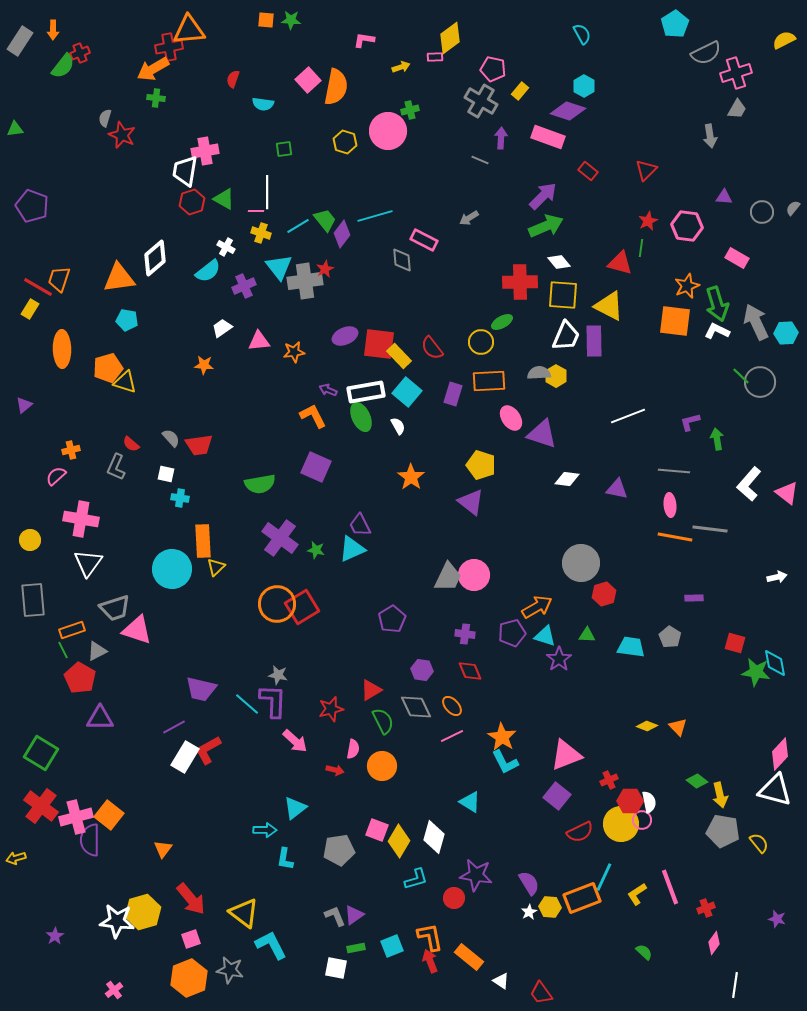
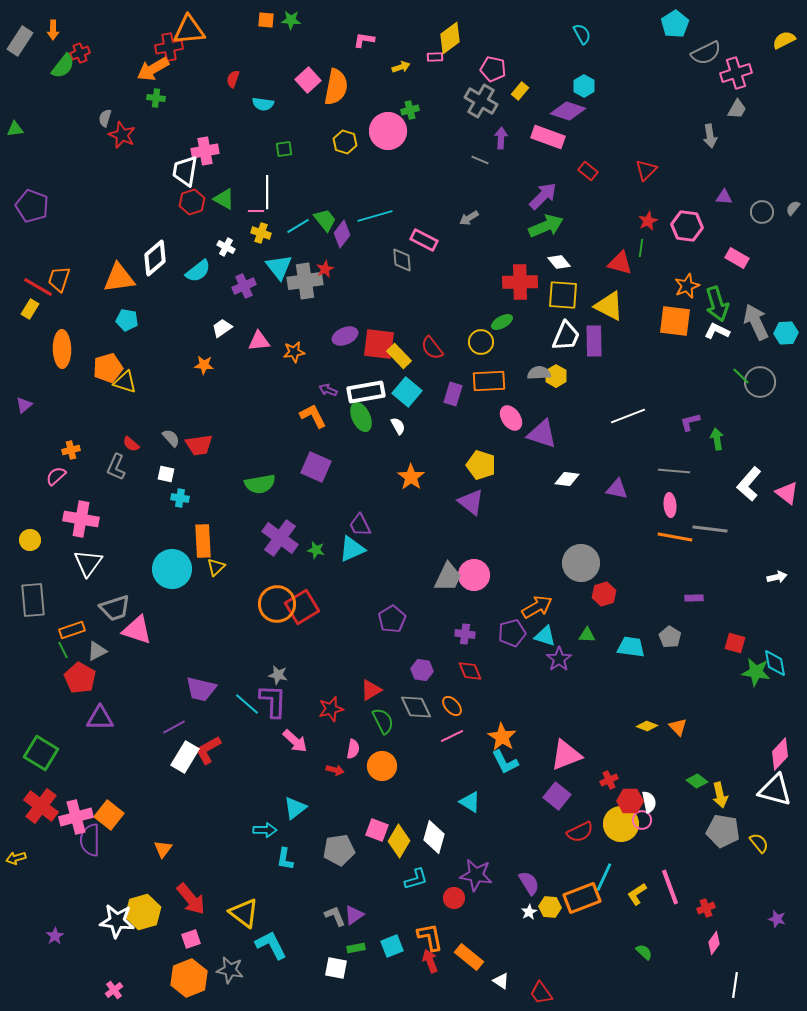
cyan semicircle at (208, 271): moved 10 px left
